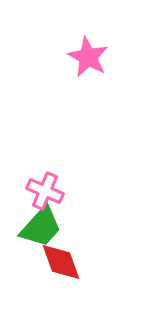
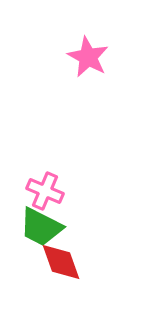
green trapezoid: rotated 75 degrees clockwise
